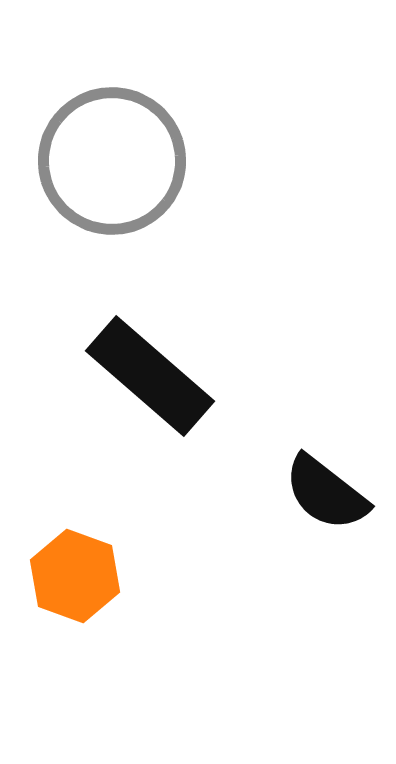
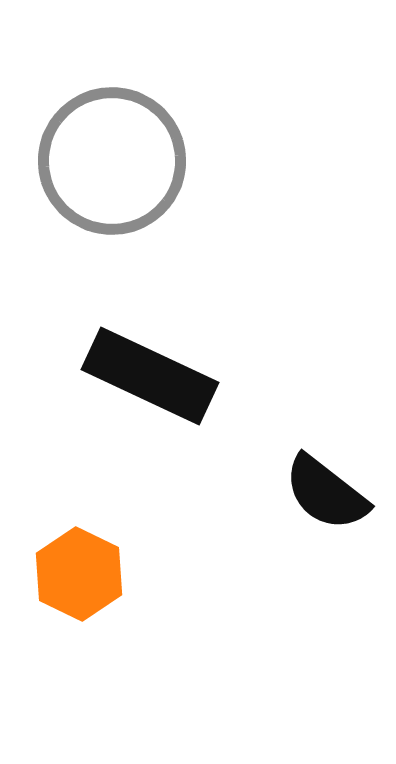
black rectangle: rotated 16 degrees counterclockwise
orange hexagon: moved 4 px right, 2 px up; rotated 6 degrees clockwise
